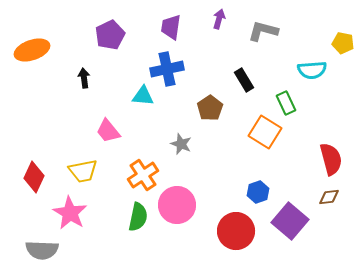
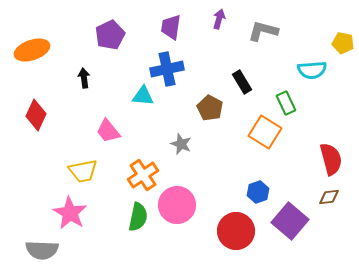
black rectangle: moved 2 px left, 2 px down
brown pentagon: rotated 10 degrees counterclockwise
red diamond: moved 2 px right, 62 px up
